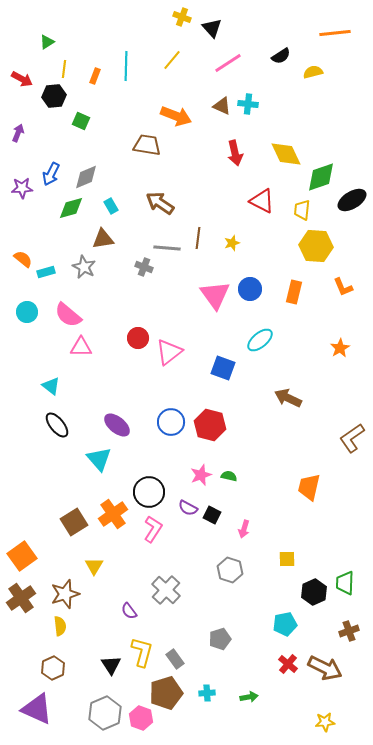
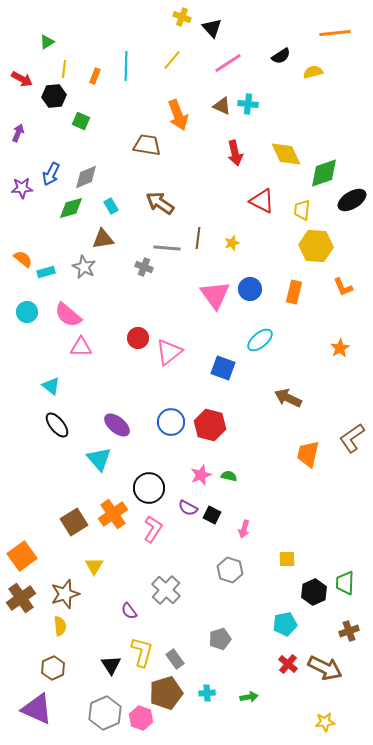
orange arrow at (176, 116): moved 2 px right, 1 px up; rotated 48 degrees clockwise
green diamond at (321, 177): moved 3 px right, 4 px up
orange trapezoid at (309, 487): moved 1 px left, 33 px up
black circle at (149, 492): moved 4 px up
